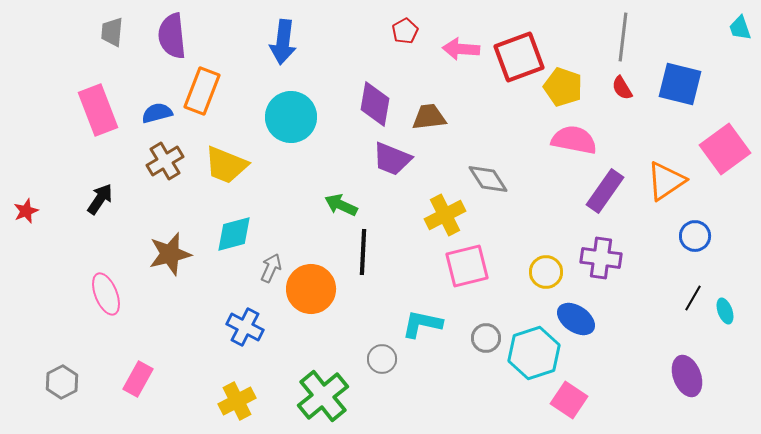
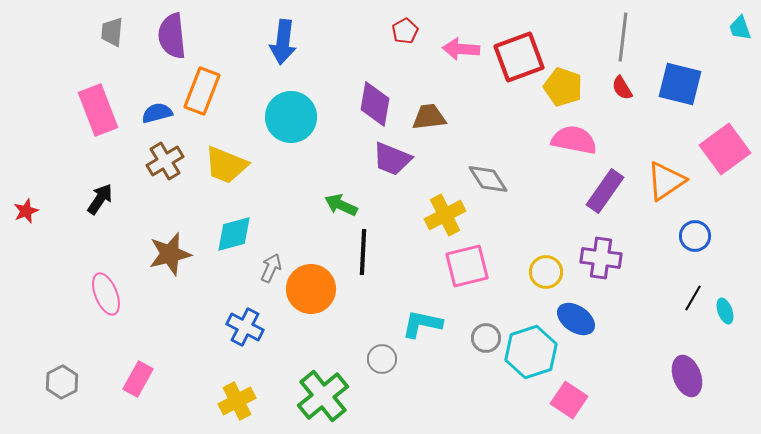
cyan hexagon at (534, 353): moved 3 px left, 1 px up
